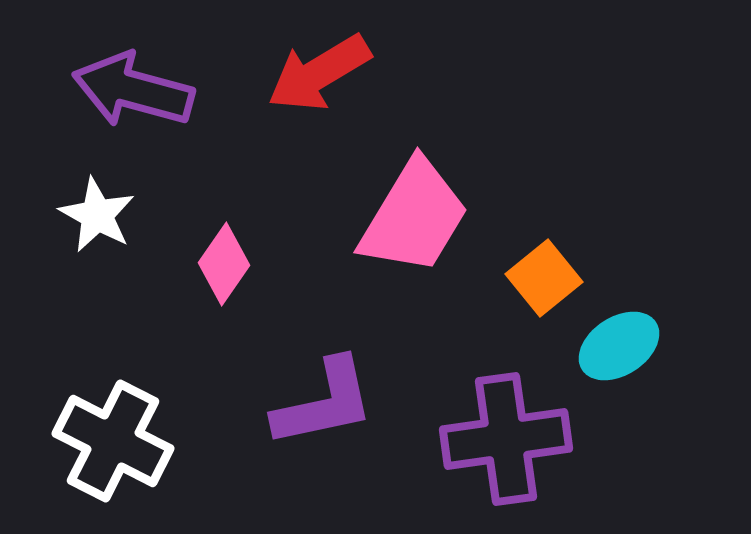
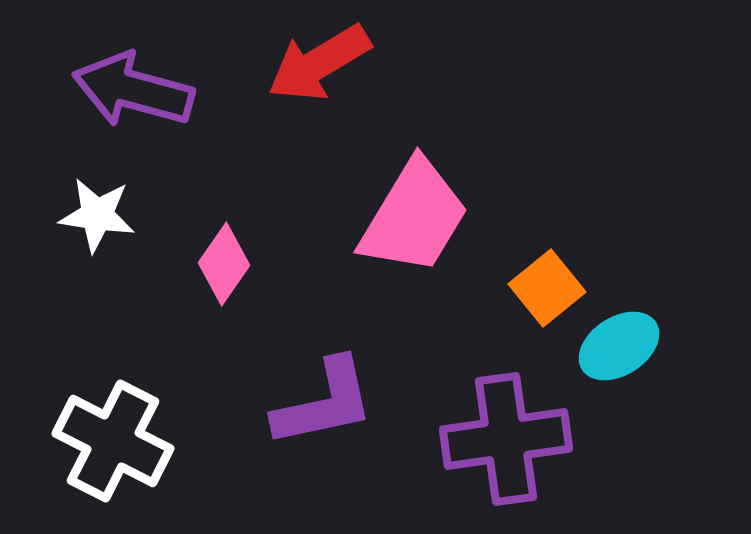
red arrow: moved 10 px up
white star: rotated 20 degrees counterclockwise
orange square: moved 3 px right, 10 px down
